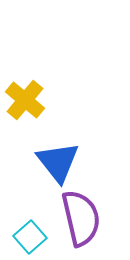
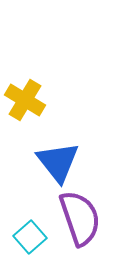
yellow cross: rotated 9 degrees counterclockwise
purple semicircle: moved 1 px left; rotated 6 degrees counterclockwise
